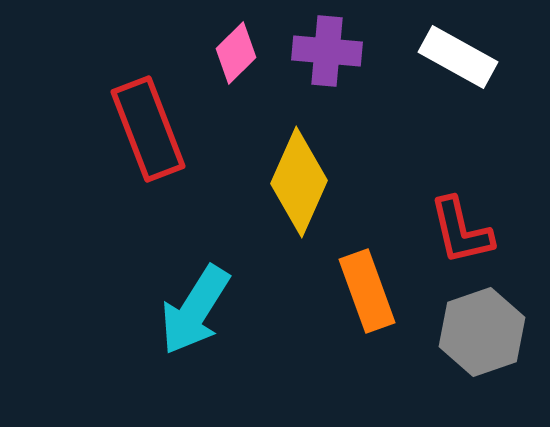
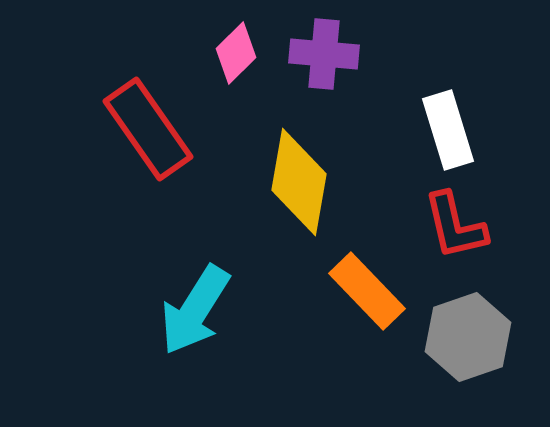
purple cross: moved 3 px left, 3 px down
white rectangle: moved 10 px left, 73 px down; rotated 44 degrees clockwise
red rectangle: rotated 14 degrees counterclockwise
yellow diamond: rotated 14 degrees counterclockwise
red L-shape: moved 6 px left, 5 px up
orange rectangle: rotated 24 degrees counterclockwise
gray hexagon: moved 14 px left, 5 px down
